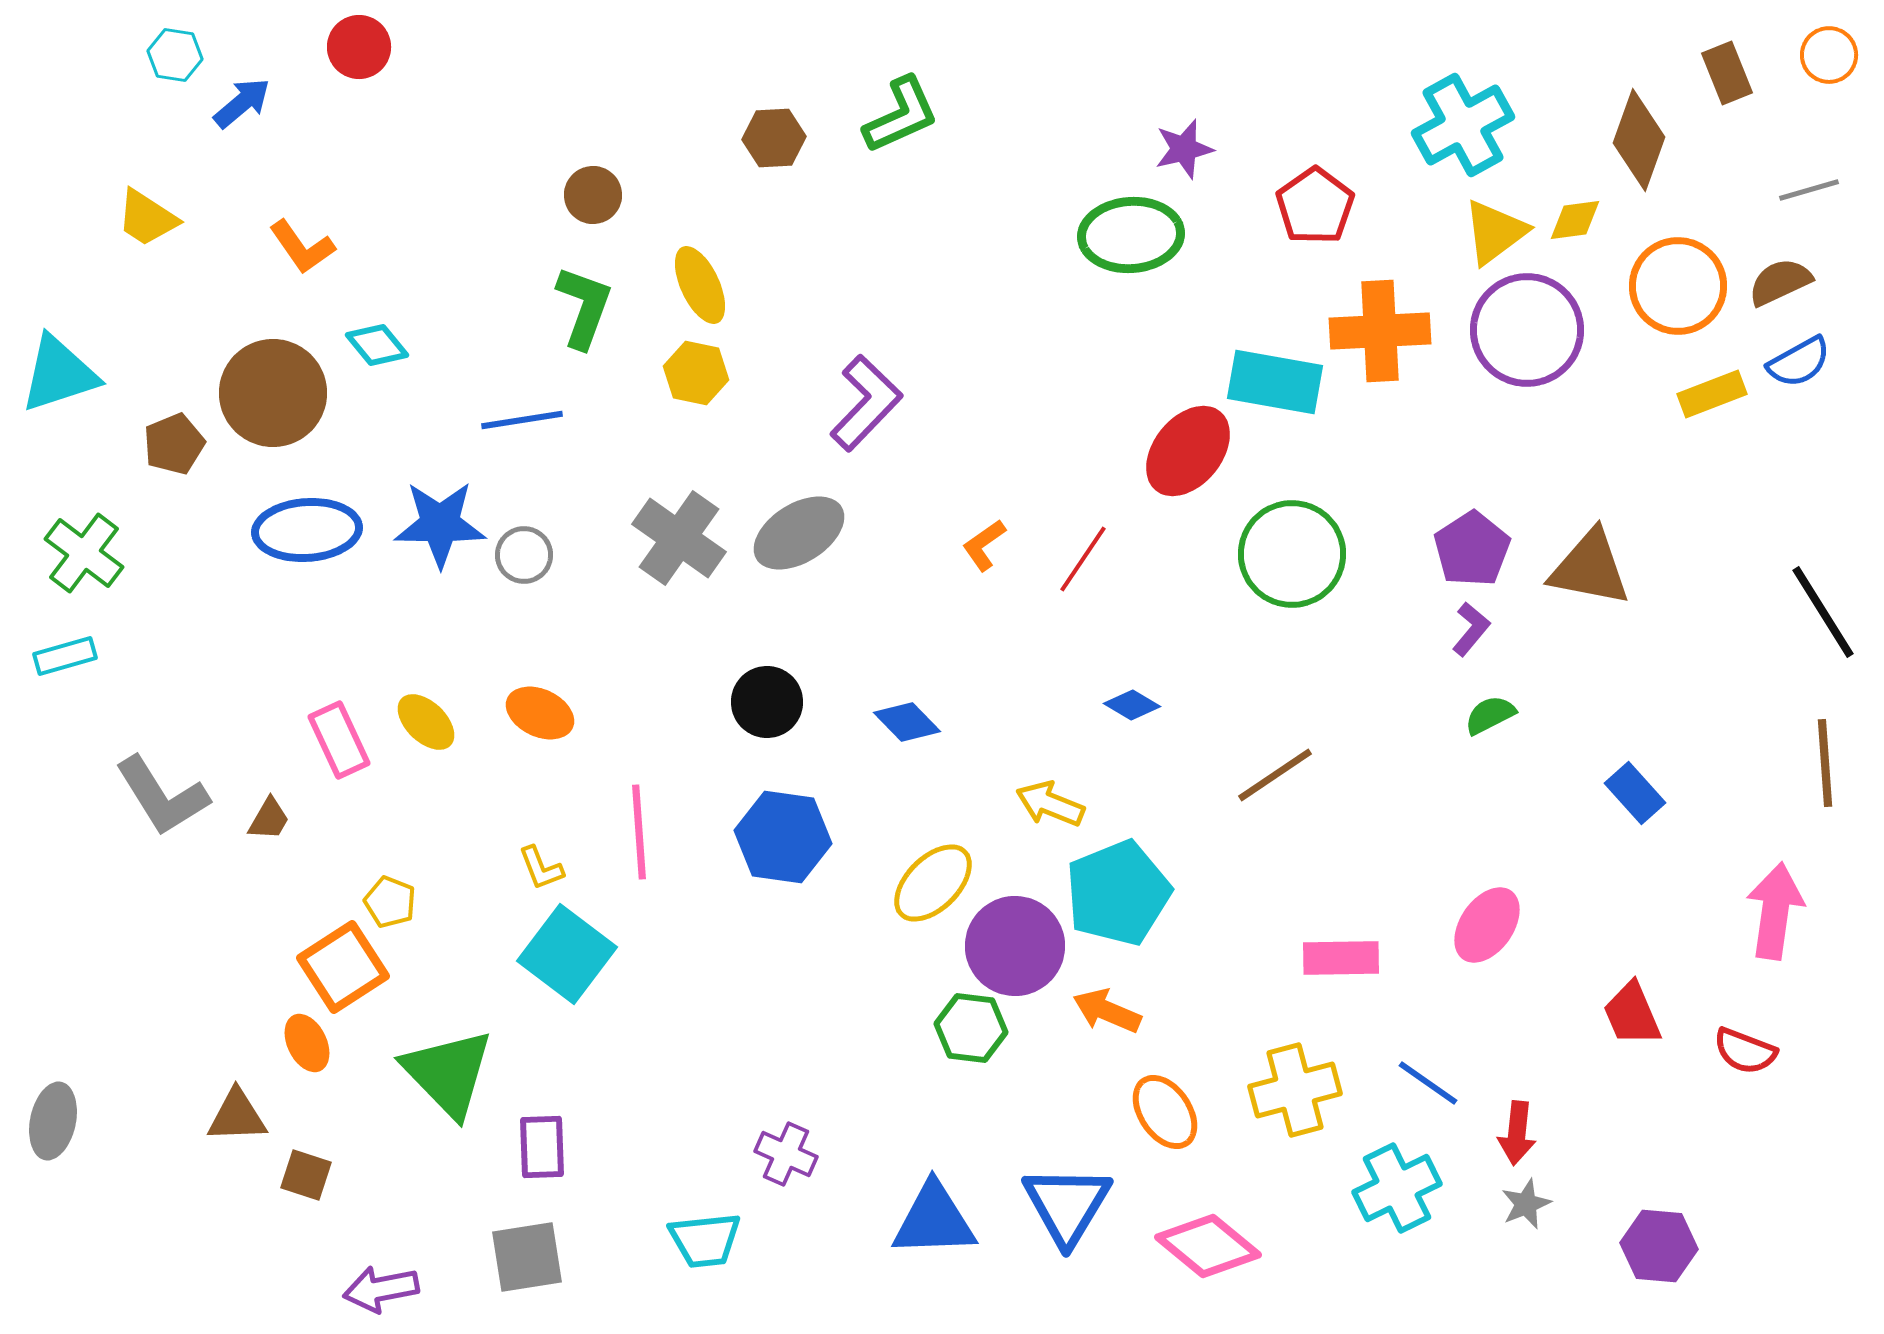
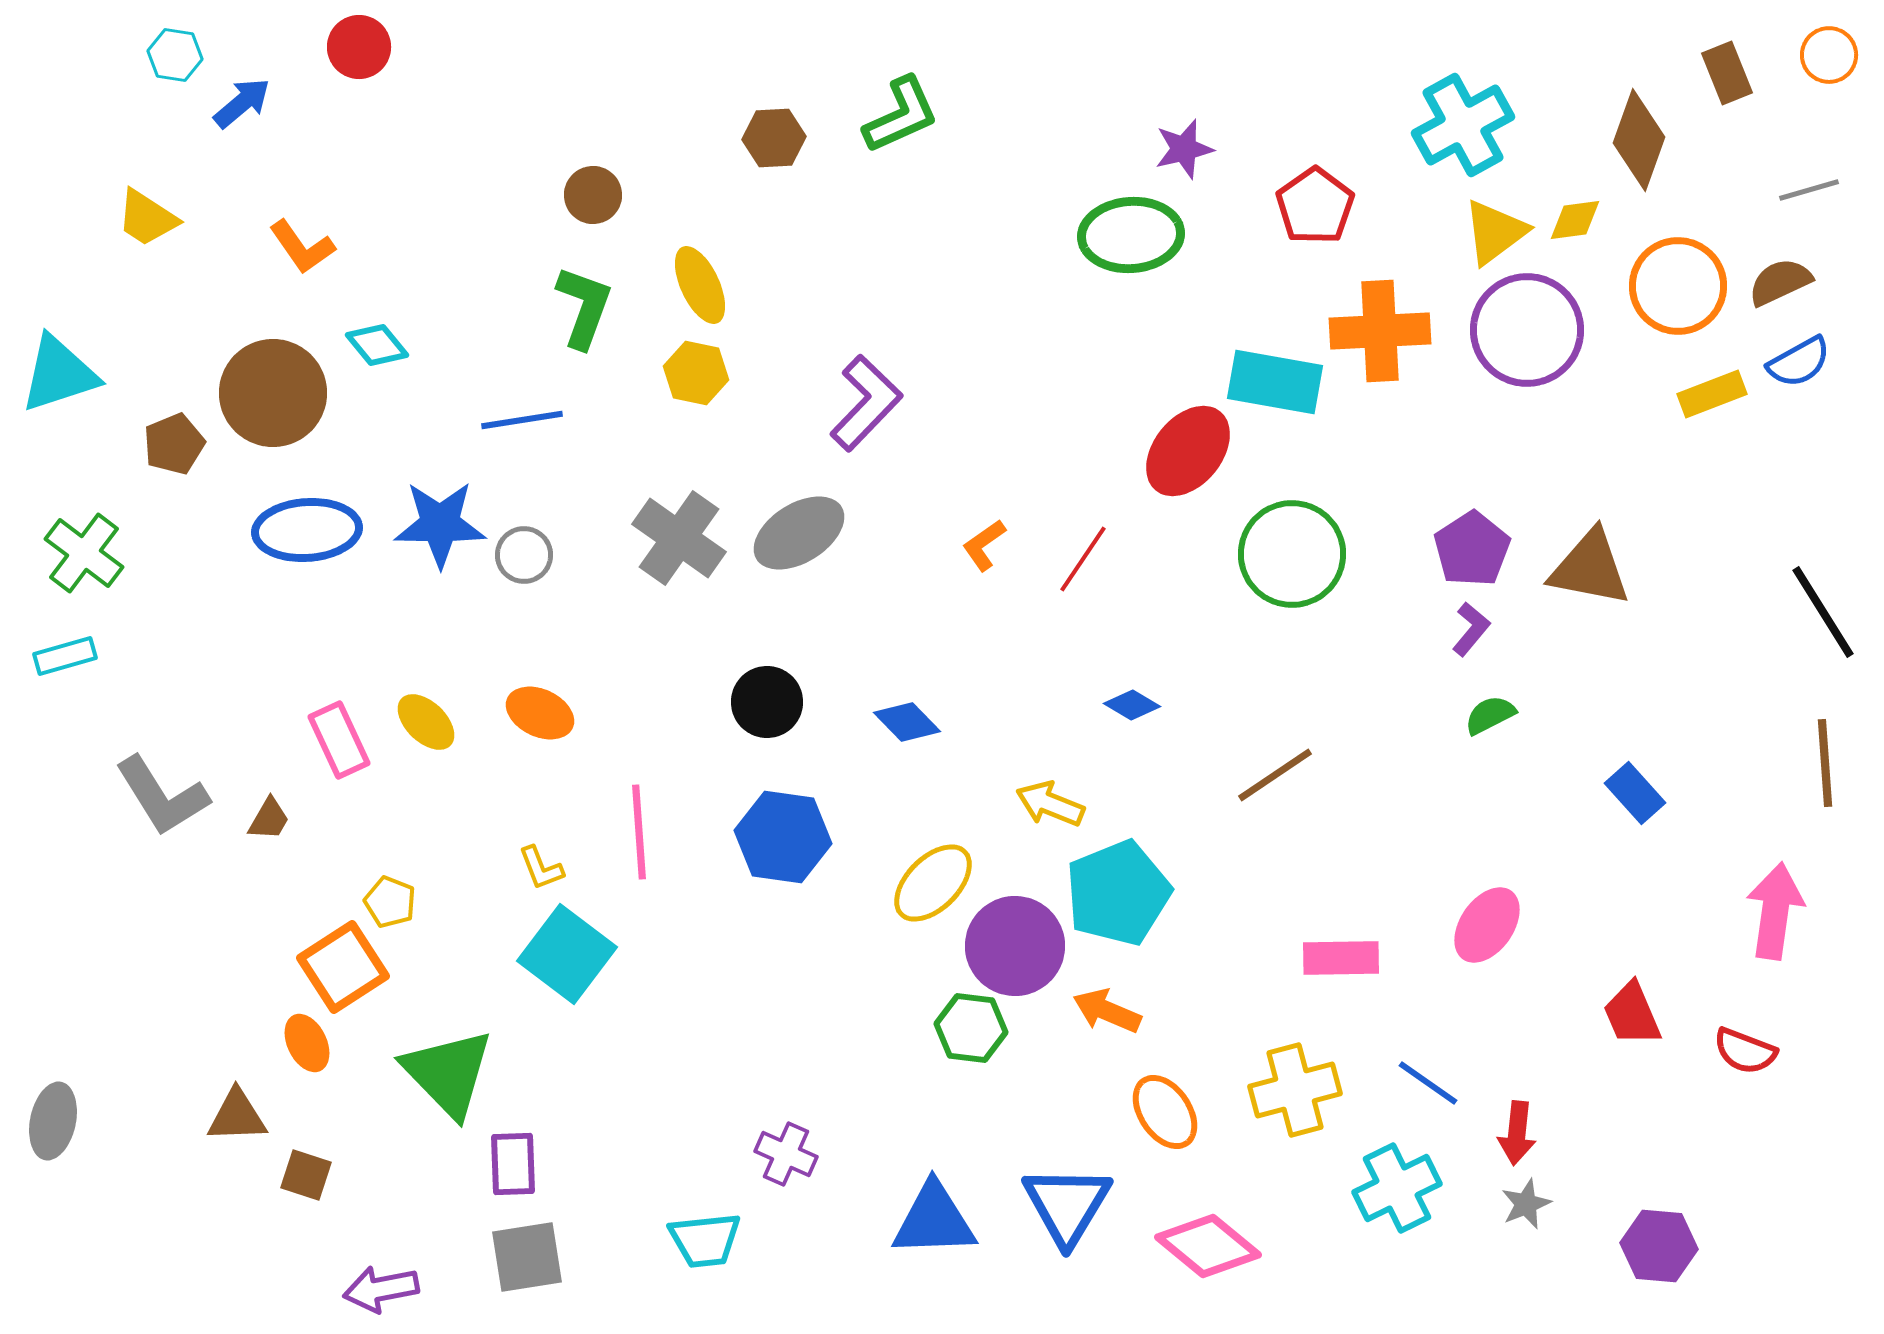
purple rectangle at (542, 1147): moved 29 px left, 17 px down
